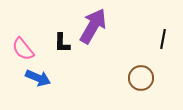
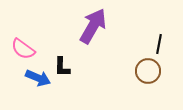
black line: moved 4 px left, 5 px down
black L-shape: moved 24 px down
pink semicircle: rotated 15 degrees counterclockwise
brown circle: moved 7 px right, 7 px up
